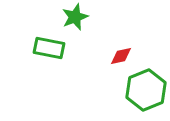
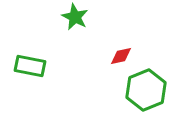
green star: rotated 24 degrees counterclockwise
green rectangle: moved 19 px left, 18 px down
